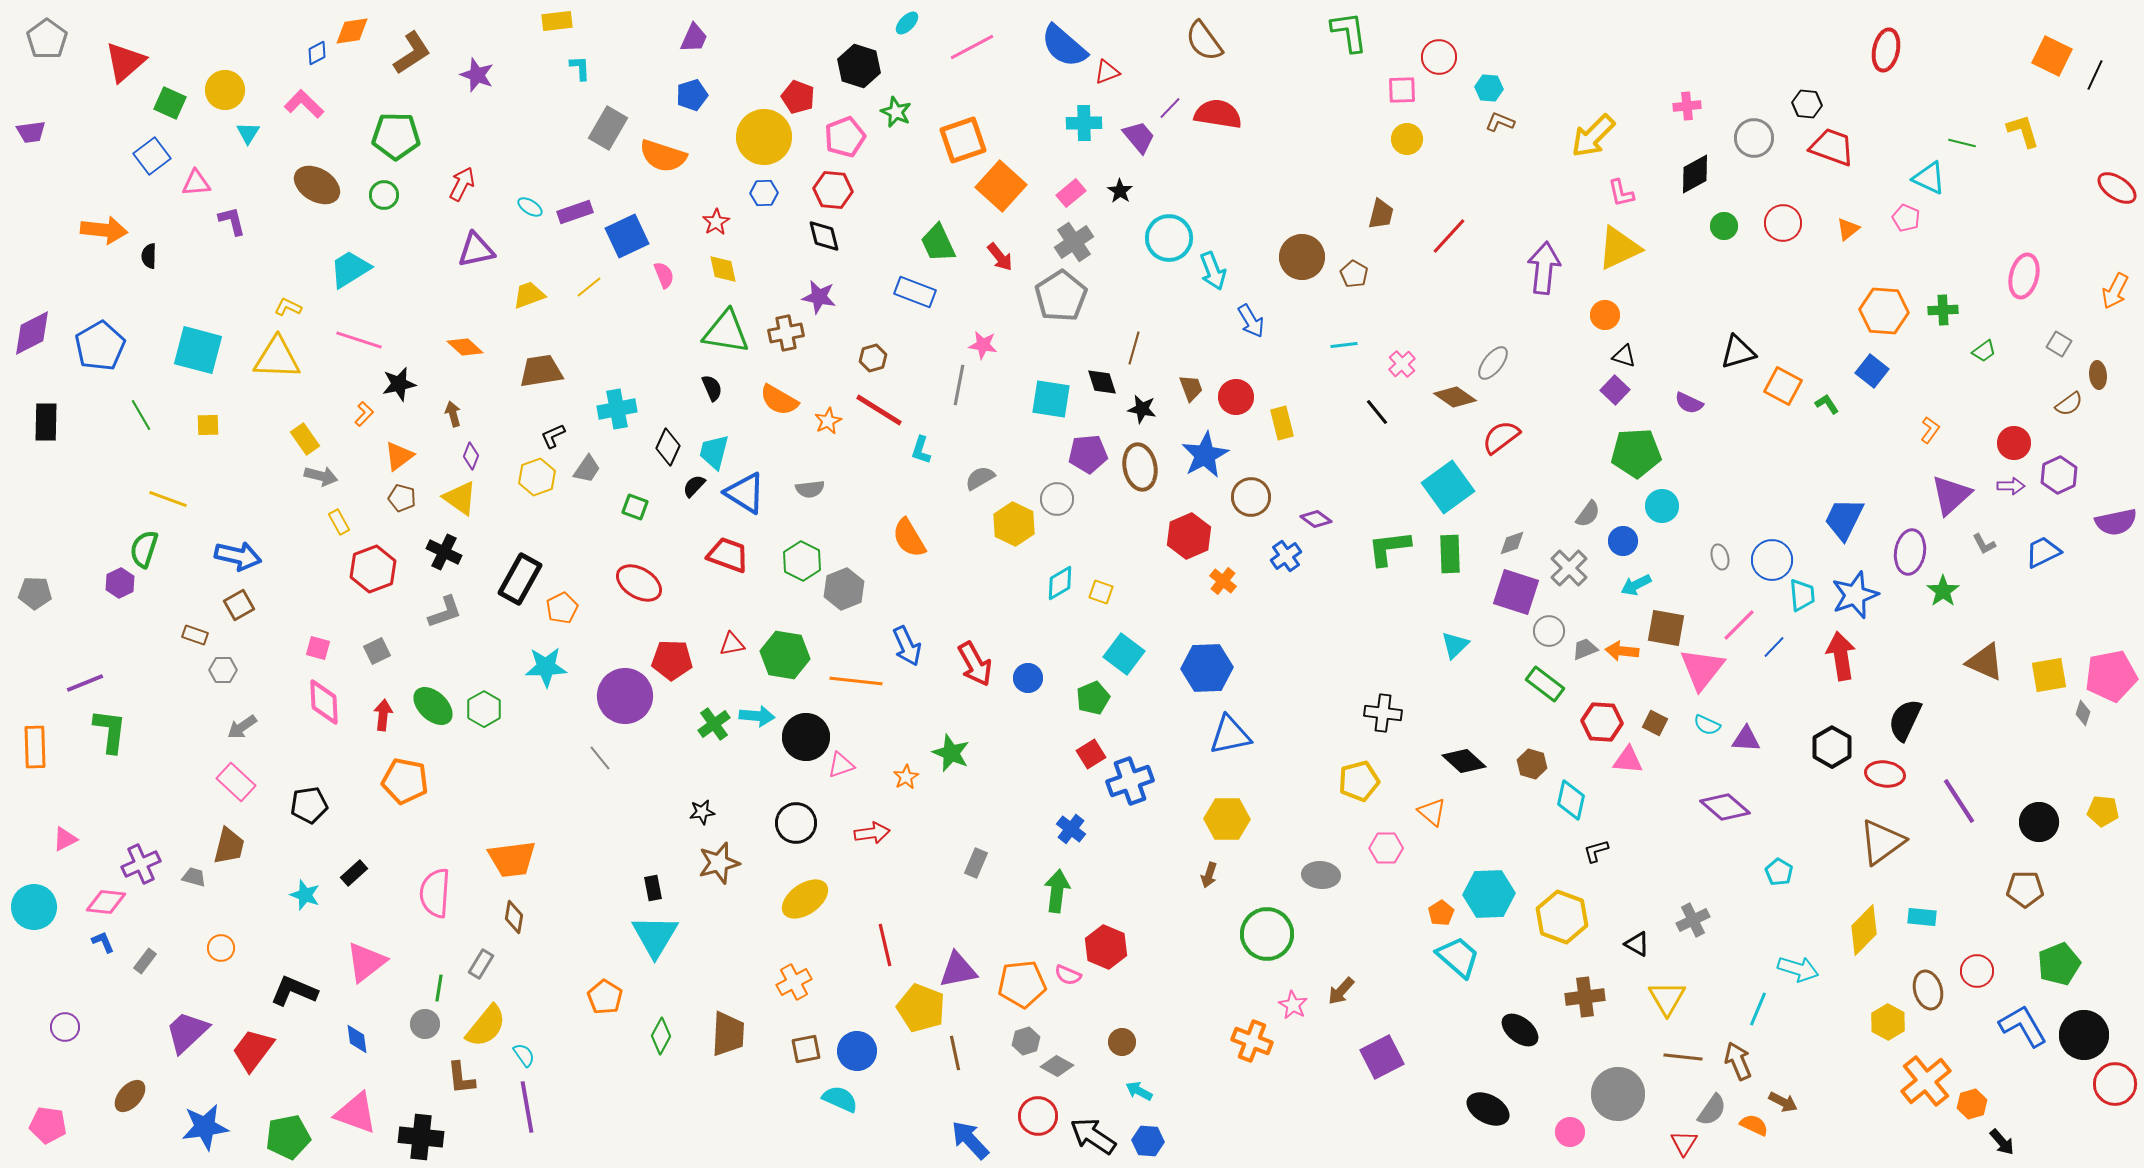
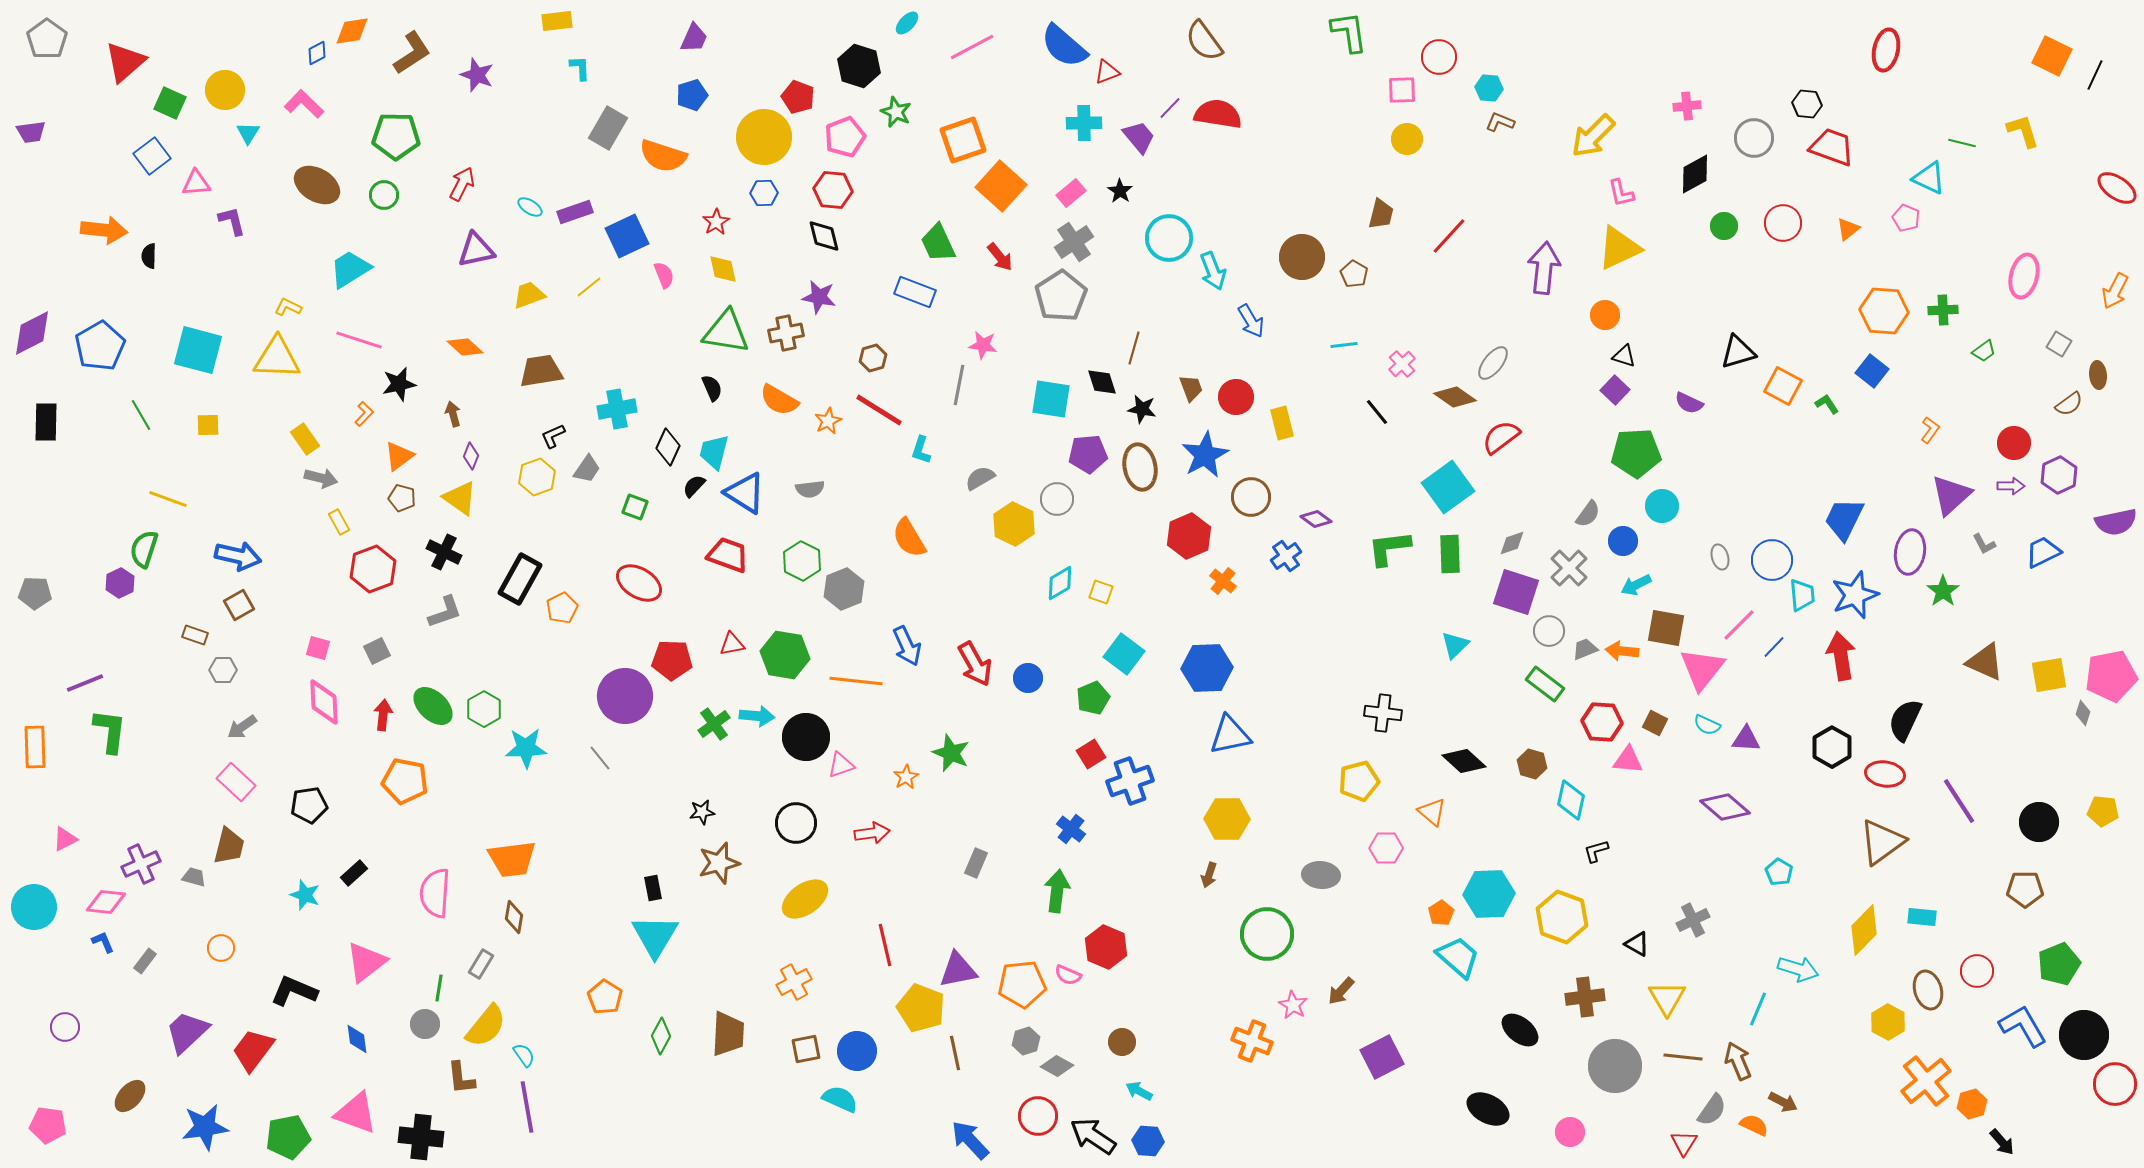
gray arrow at (321, 476): moved 2 px down
cyan star at (546, 667): moved 20 px left, 81 px down
gray circle at (1618, 1094): moved 3 px left, 28 px up
